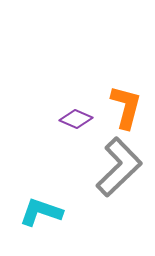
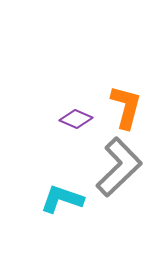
cyan L-shape: moved 21 px right, 13 px up
